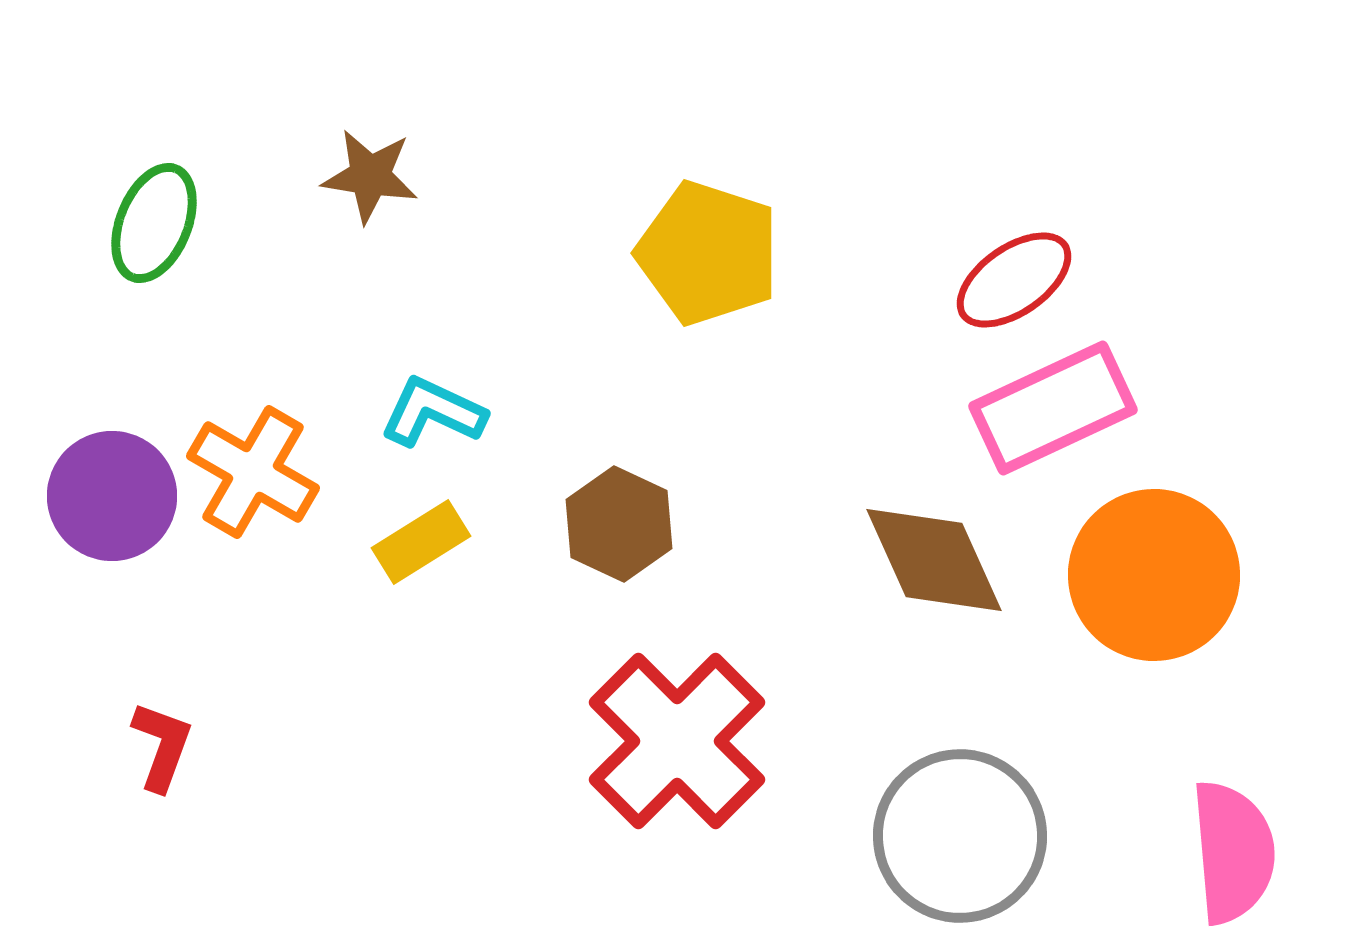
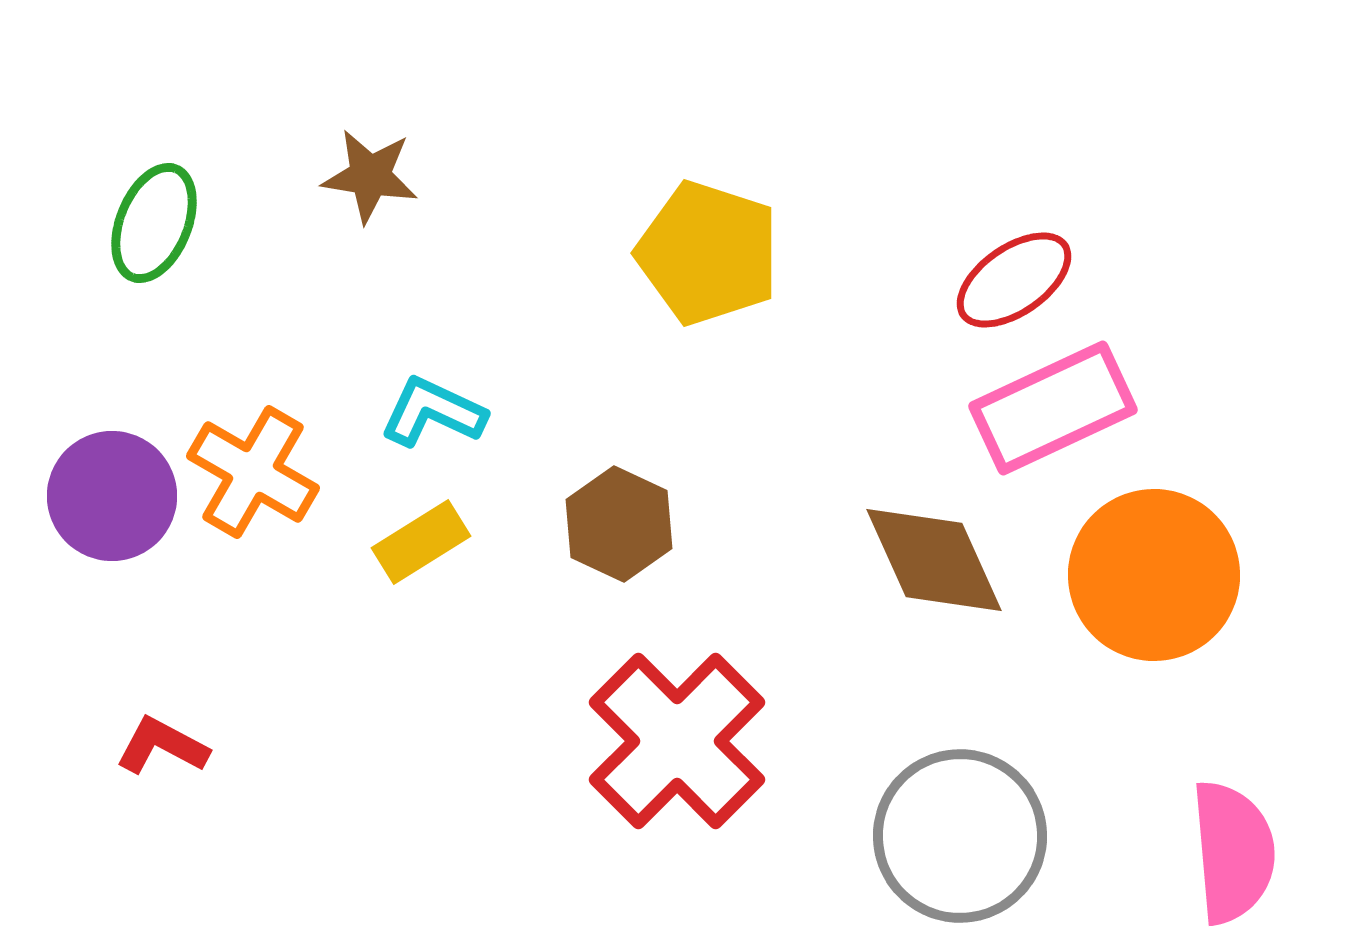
red L-shape: rotated 82 degrees counterclockwise
